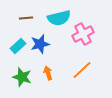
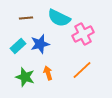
cyan semicircle: rotated 40 degrees clockwise
green star: moved 3 px right
